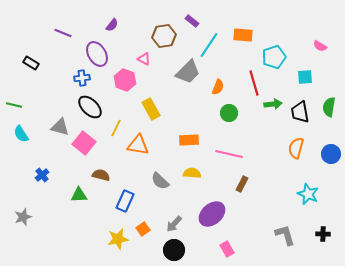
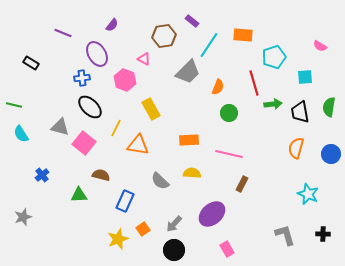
yellow star at (118, 239): rotated 10 degrees counterclockwise
